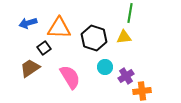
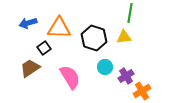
orange cross: rotated 24 degrees counterclockwise
